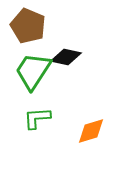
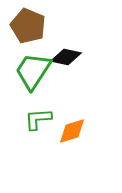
green L-shape: moved 1 px right, 1 px down
orange diamond: moved 19 px left
